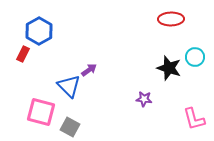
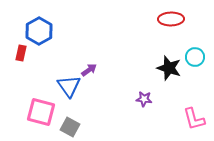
red rectangle: moved 2 px left, 1 px up; rotated 14 degrees counterclockwise
blue triangle: rotated 10 degrees clockwise
